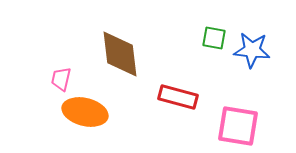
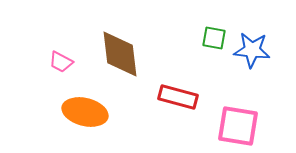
pink trapezoid: moved 17 px up; rotated 75 degrees counterclockwise
